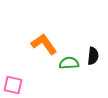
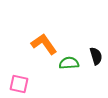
black semicircle: moved 3 px right; rotated 24 degrees counterclockwise
pink square: moved 6 px right, 1 px up
